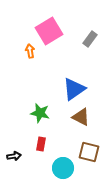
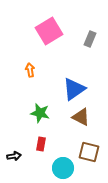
gray rectangle: rotated 14 degrees counterclockwise
orange arrow: moved 19 px down
